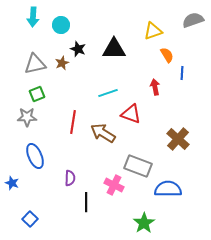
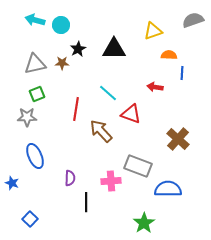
cyan arrow: moved 2 px right, 3 px down; rotated 102 degrees clockwise
black star: rotated 21 degrees clockwise
orange semicircle: moved 2 px right; rotated 56 degrees counterclockwise
brown star: rotated 24 degrees clockwise
red arrow: rotated 70 degrees counterclockwise
cyan line: rotated 60 degrees clockwise
red line: moved 3 px right, 13 px up
brown arrow: moved 2 px left, 2 px up; rotated 15 degrees clockwise
pink cross: moved 3 px left, 4 px up; rotated 30 degrees counterclockwise
